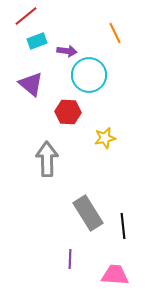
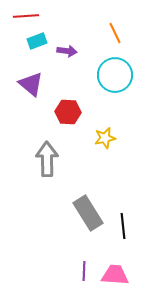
red line: rotated 35 degrees clockwise
cyan circle: moved 26 px right
purple line: moved 14 px right, 12 px down
